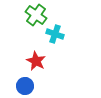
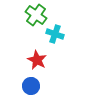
red star: moved 1 px right, 1 px up
blue circle: moved 6 px right
